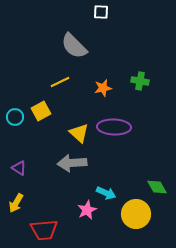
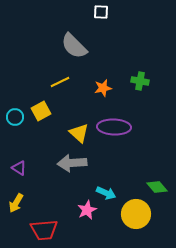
green diamond: rotated 10 degrees counterclockwise
